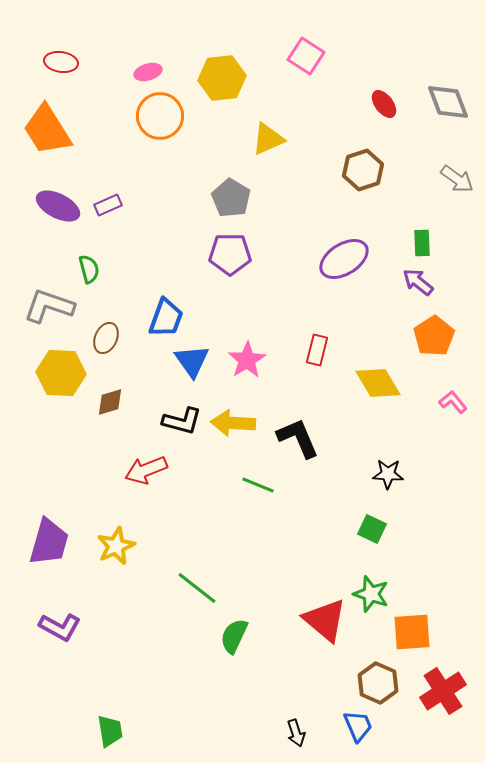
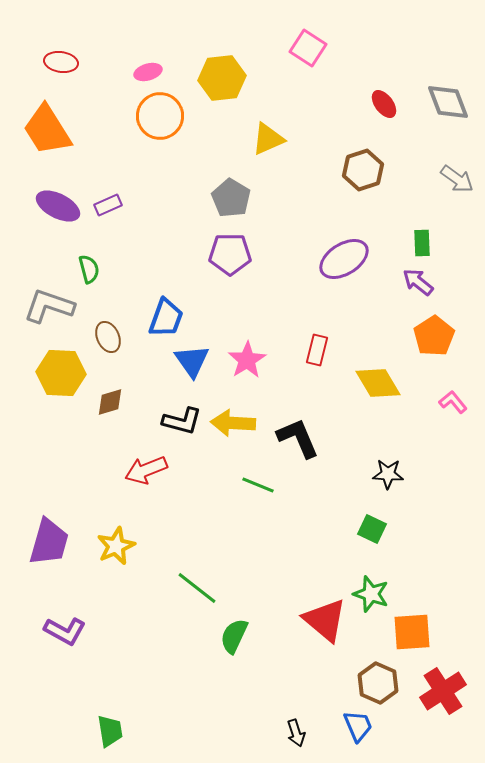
pink square at (306, 56): moved 2 px right, 8 px up
brown ellipse at (106, 338): moved 2 px right, 1 px up; rotated 48 degrees counterclockwise
purple L-shape at (60, 627): moved 5 px right, 4 px down
